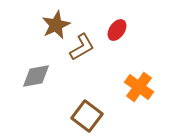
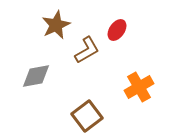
brown L-shape: moved 5 px right, 3 px down
orange cross: rotated 24 degrees clockwise
brown square: rotated 16 degrees clockwise
